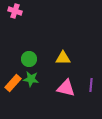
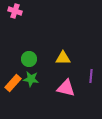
purple line: moved 9 px up
